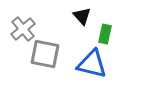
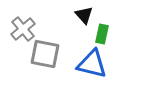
black triangle: moved 2 px right, 1 px up
green rectangle: moved 3 px left
